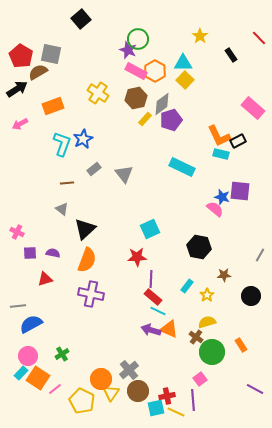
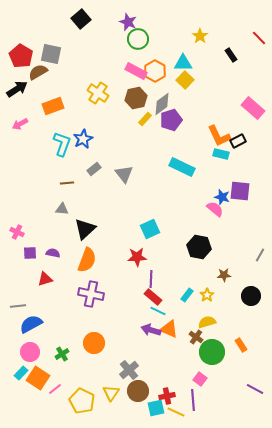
purple star at (128, 50): moved 28 px up
gray triangle at (62, 209): rotated 32 degrees counterclockwise
cyan rectangle at (187, 286): moved 9 px down
pink circle at (28, 356): moved 2 px right, 4 px up
orange circle at (101, 379): moved 7 px left, 36 px up
pink square at (200, 379): rotated 16 degrees counterclockwise
